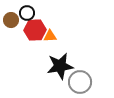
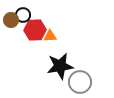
black circle: moved 4 px left, 2 px down
